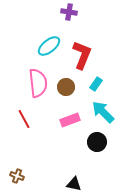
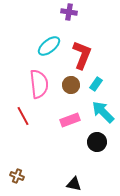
pink semicircle: moved 1 px right, 1 px down
brown circle: moved 5 px right, 2 px up
red line: moved 1 px left, 3 px up
